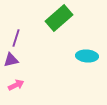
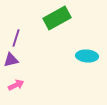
green rectangle: moved 2 px left; rotated 12 degrees clockwise
